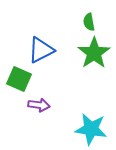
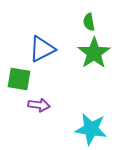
blue triangle: moved 1 px right, 1 px up
green square: rotated 15 degrees counterclockwise
